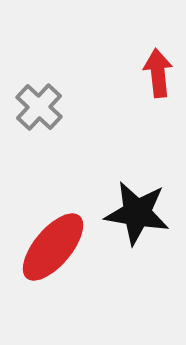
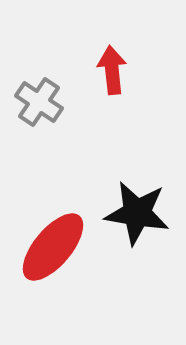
red arrow: moved 46 px left, 3 px up
gray cross: moved 5 px up; rotated 9 degrees counterclockwise
